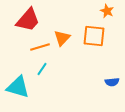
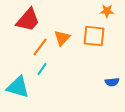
orange star: rotated 24 degrees counterclockwise
orange line: rotated 36 degrees counterclockwise
